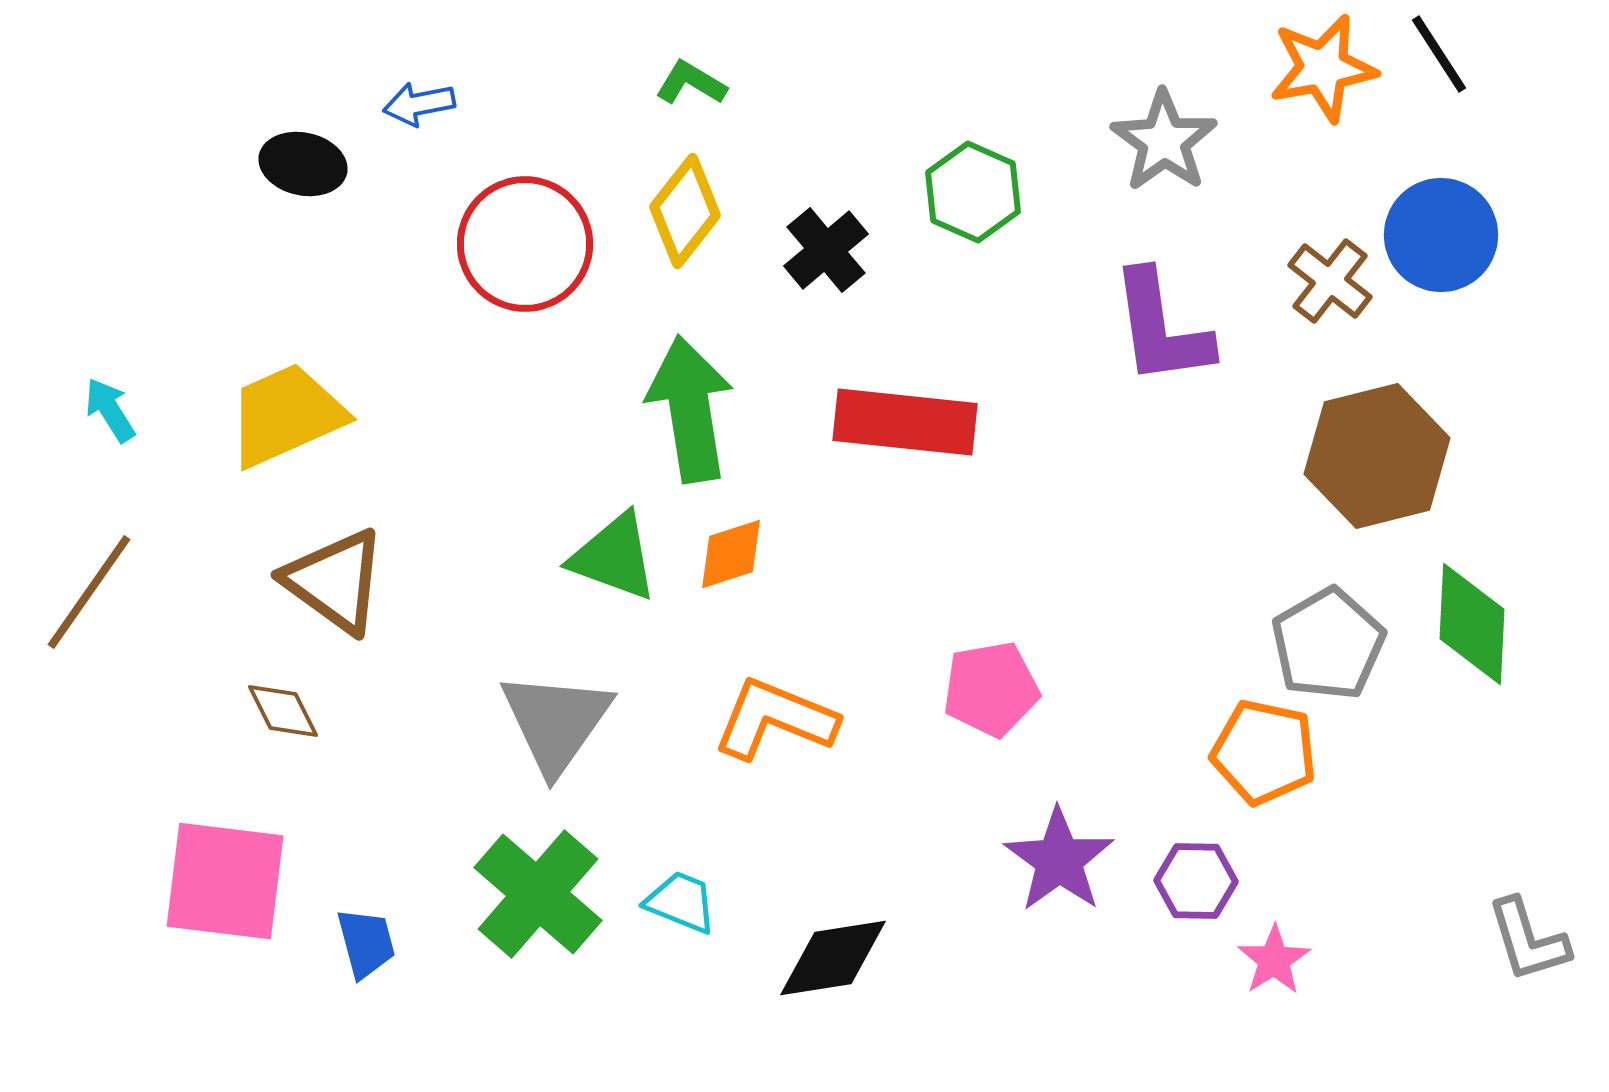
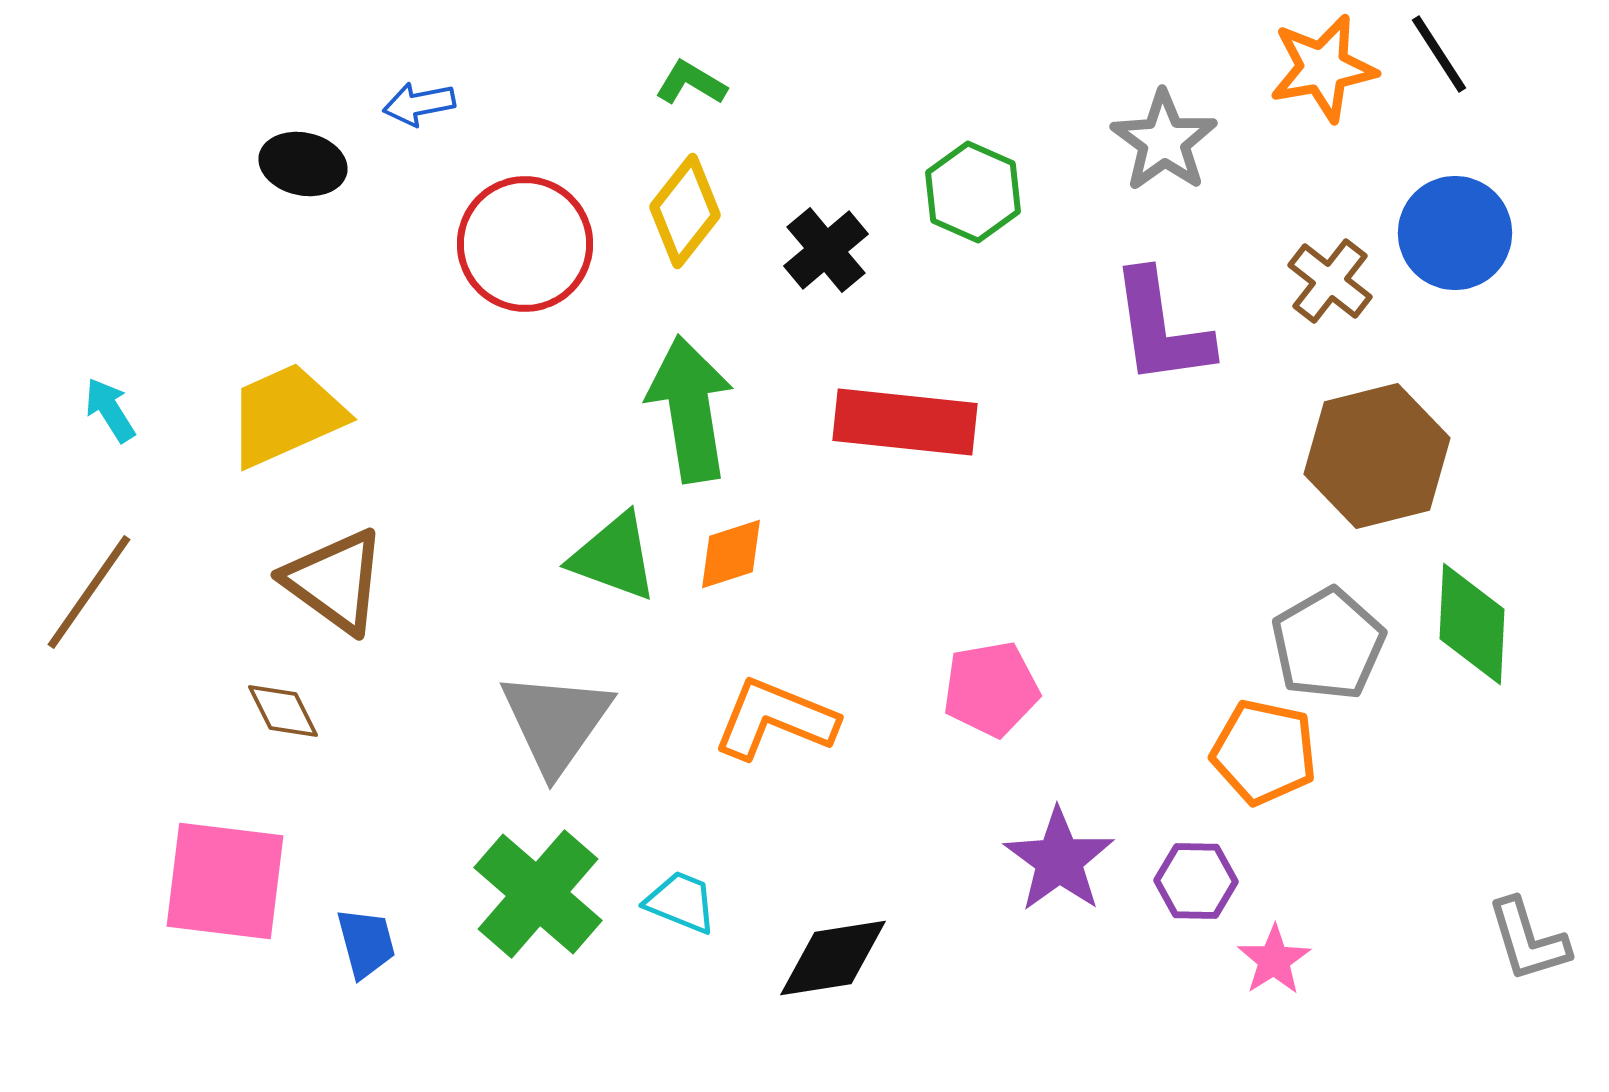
blue circle: moved 14 px right, 2 px up
